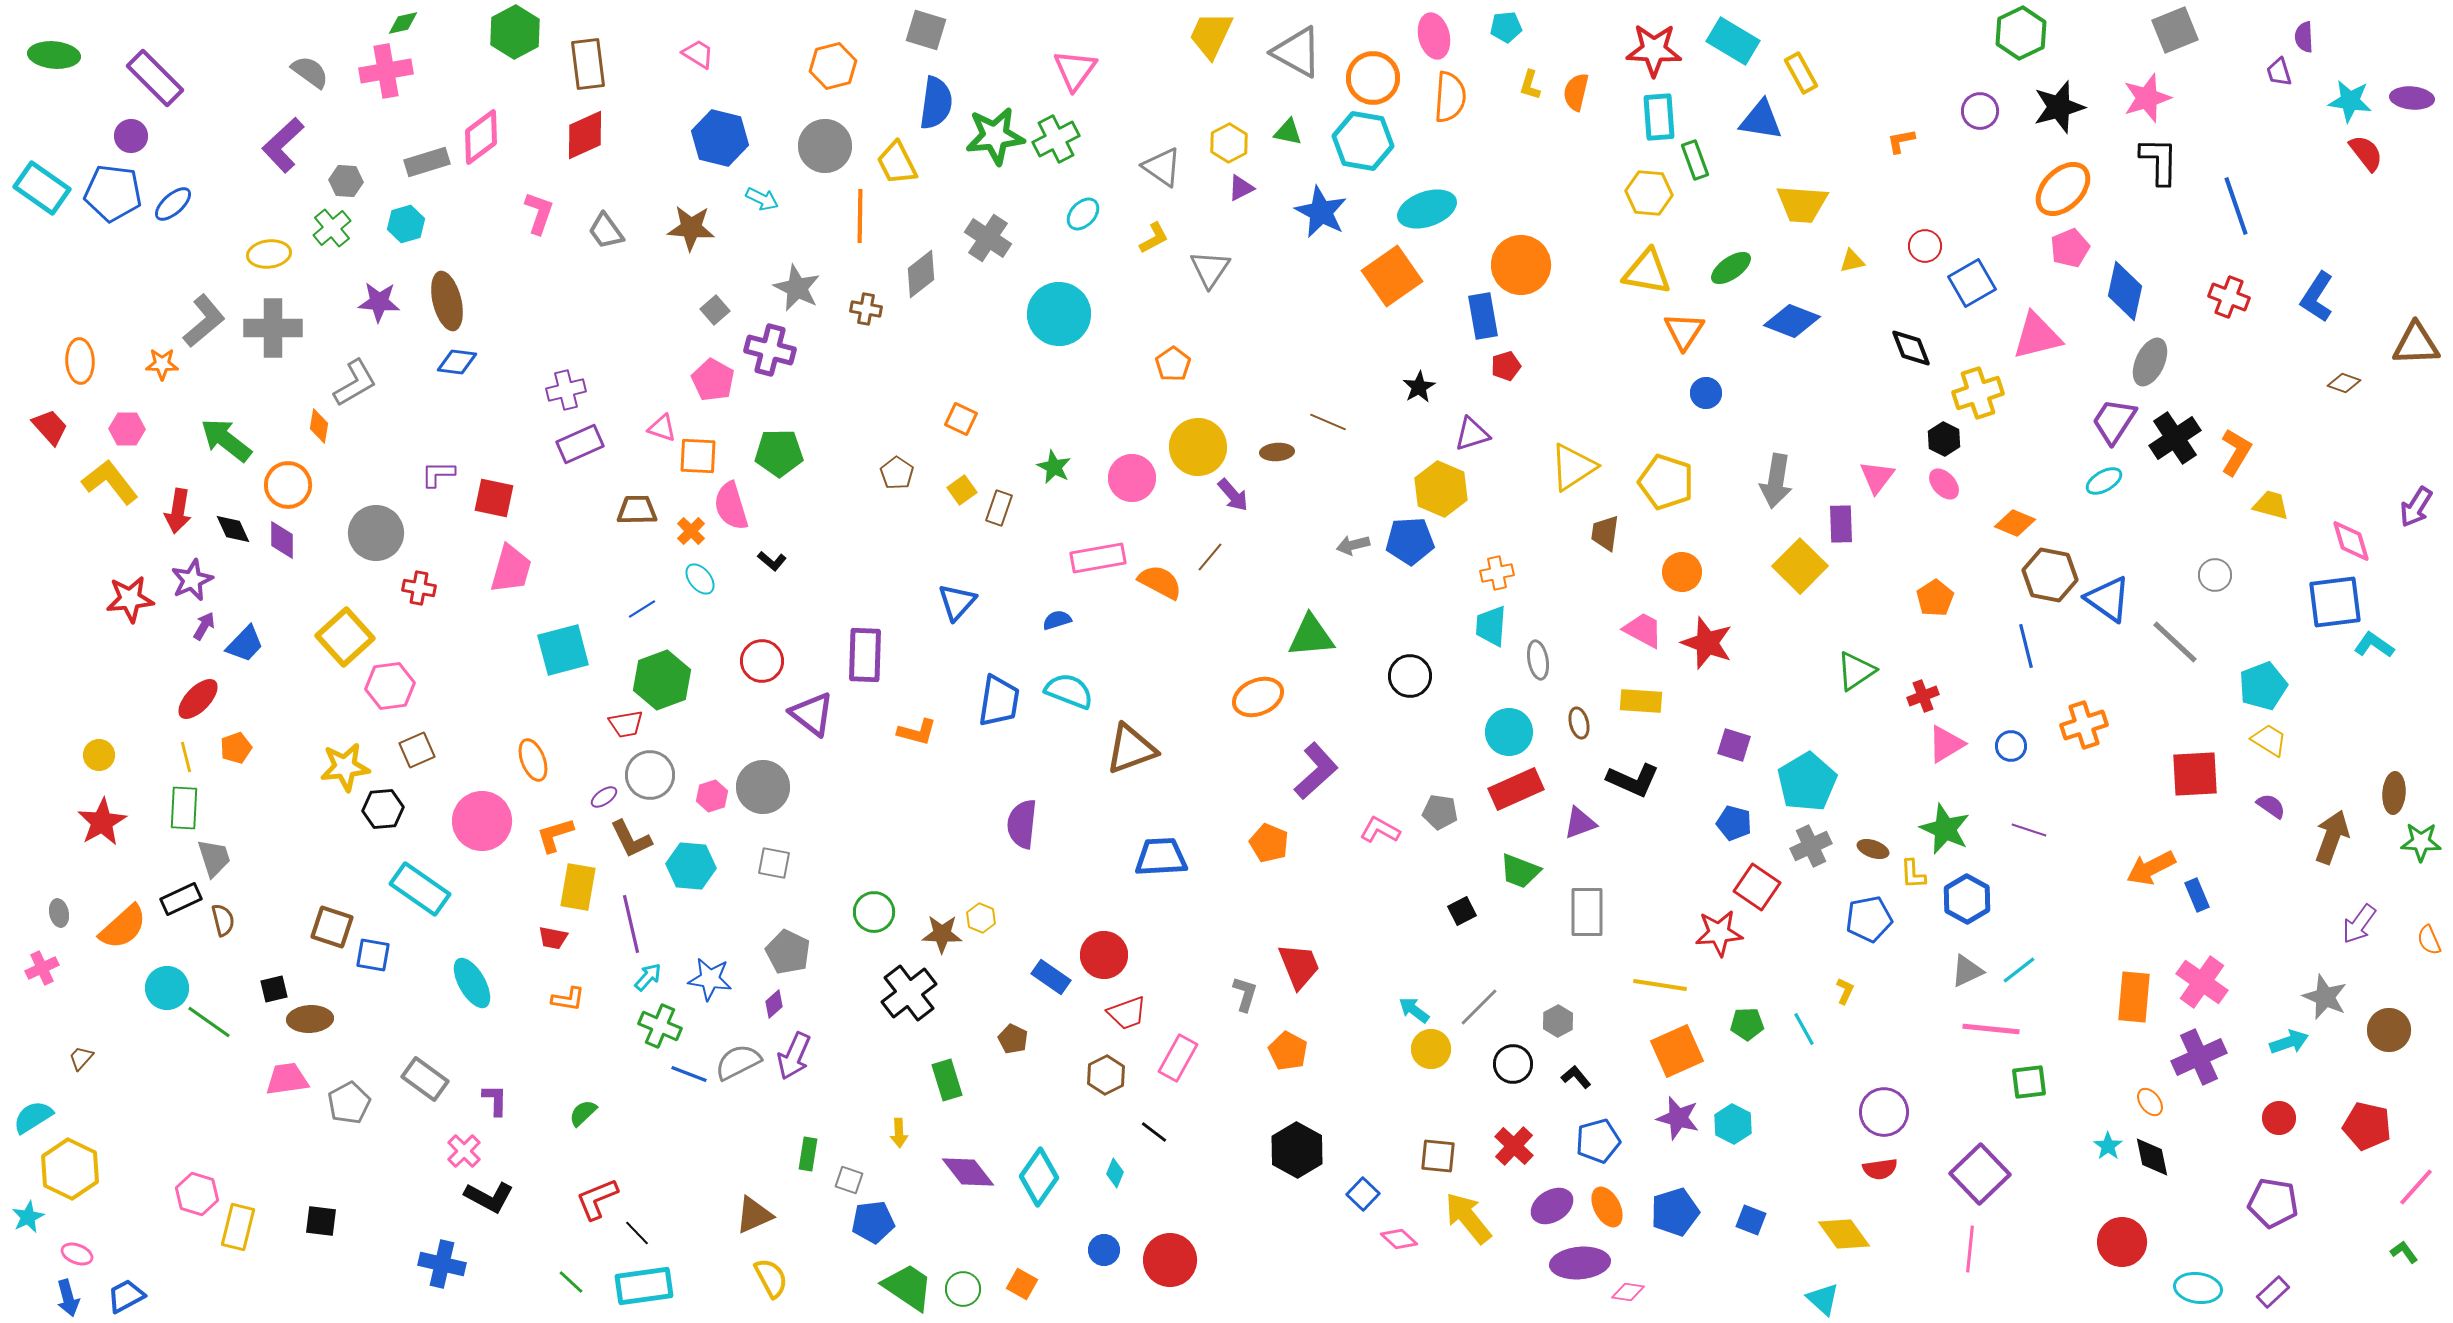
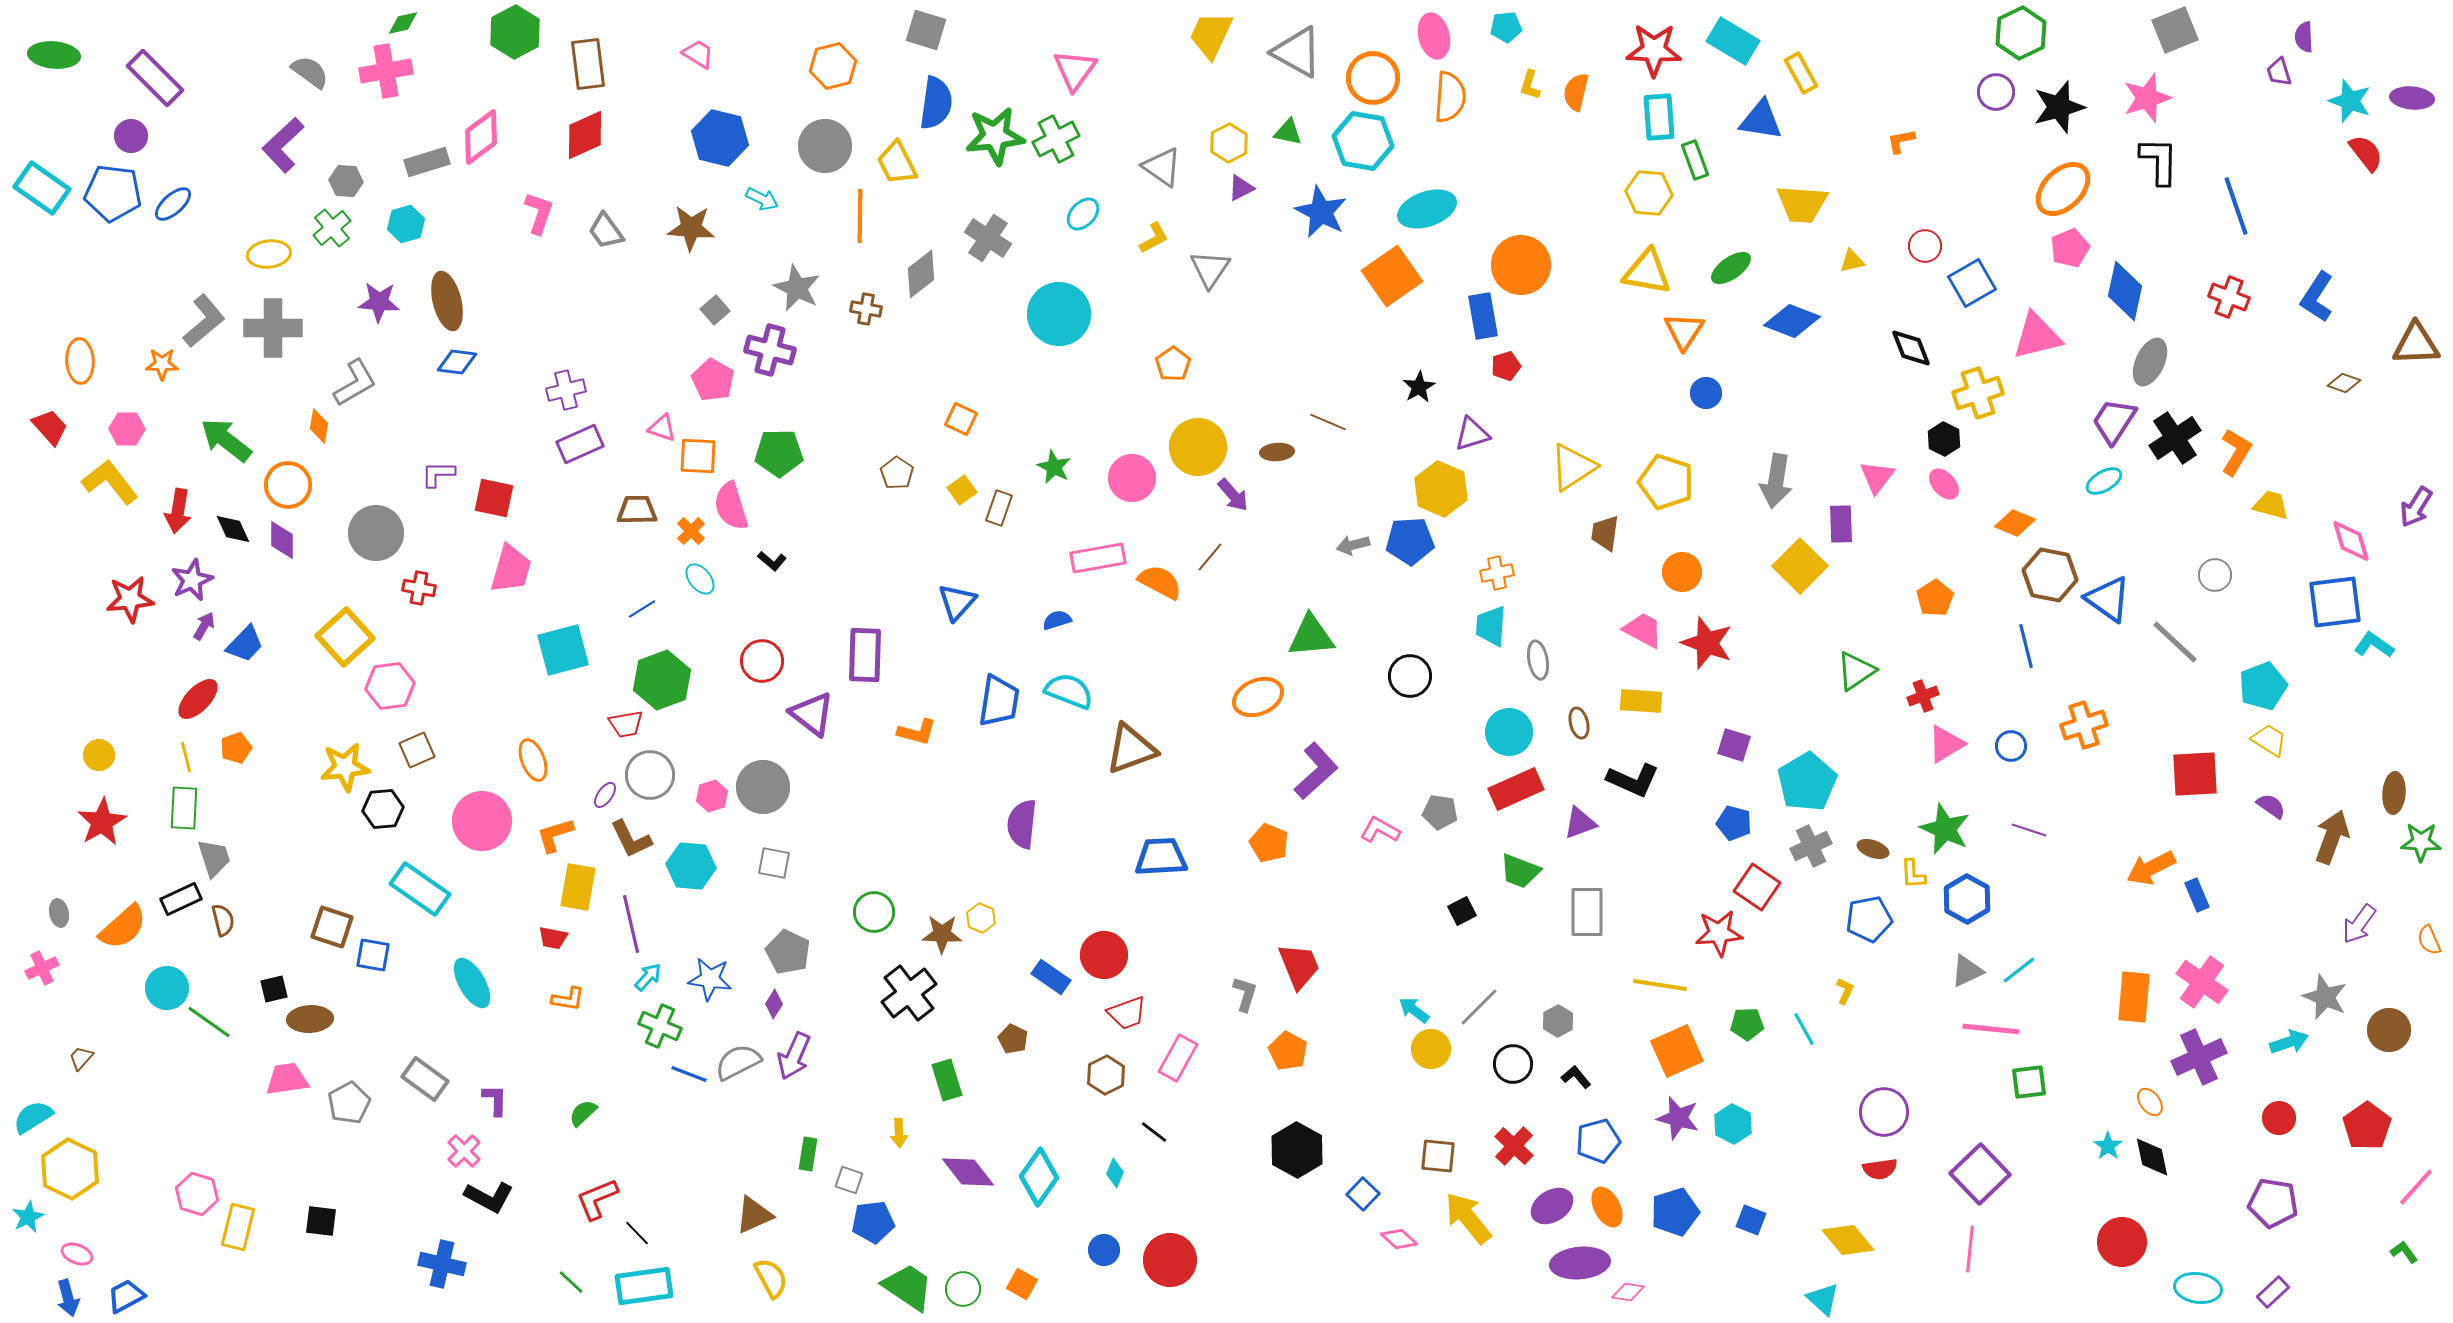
cyan star at (2350, 101): rotated 12 degrees clockwise
purple circle at (1980, 111): moved 16 px right, 19 px up
purple ellipse at (604, 797): moved 1 px right, 2 px up; rotated 20 degrees counterclockwise
purple diamond at (774, 1004): rotated 16 degrees counterclockwise
red pentagon at (2367, 1126): rotated 24 degrees clockwise
yellow diamond at (1844, 1234): moved 4 px right, 6 px down; rotated 4 degrees counterclockwise
